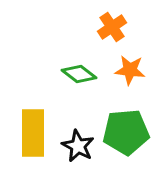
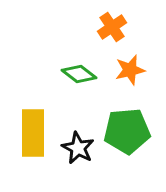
orange star: rotated 20 degrees counterclockwise
green pentagon: moved 1 px right, 1 px up
black star: moved 2 px down
